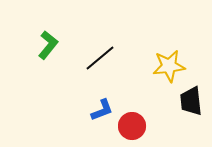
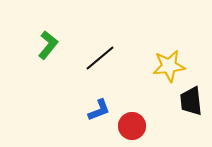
blue L-shape: moved 3 px left
